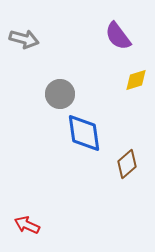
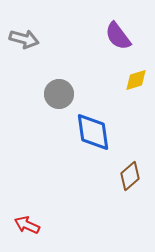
gray circle: moved 1 px left
blue diamond: moved 9 px right, 1 px up
brown diamond: moved 3 px right, 12 px down
